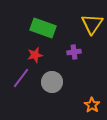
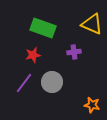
yellow triangle: rotated 40 degrees counterclockwise
red star: moved 2 px left
purple line: moved 3 px right, 5 px down
orange star: rotated 21 degrees counterclockwise
